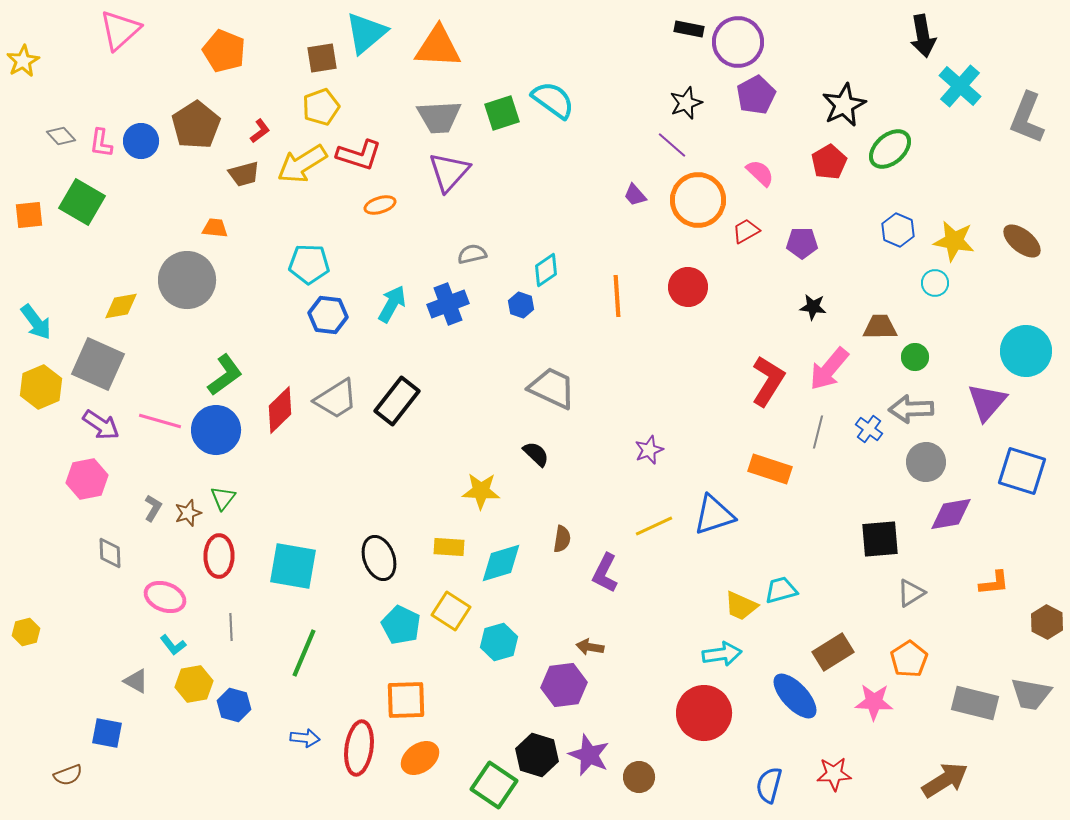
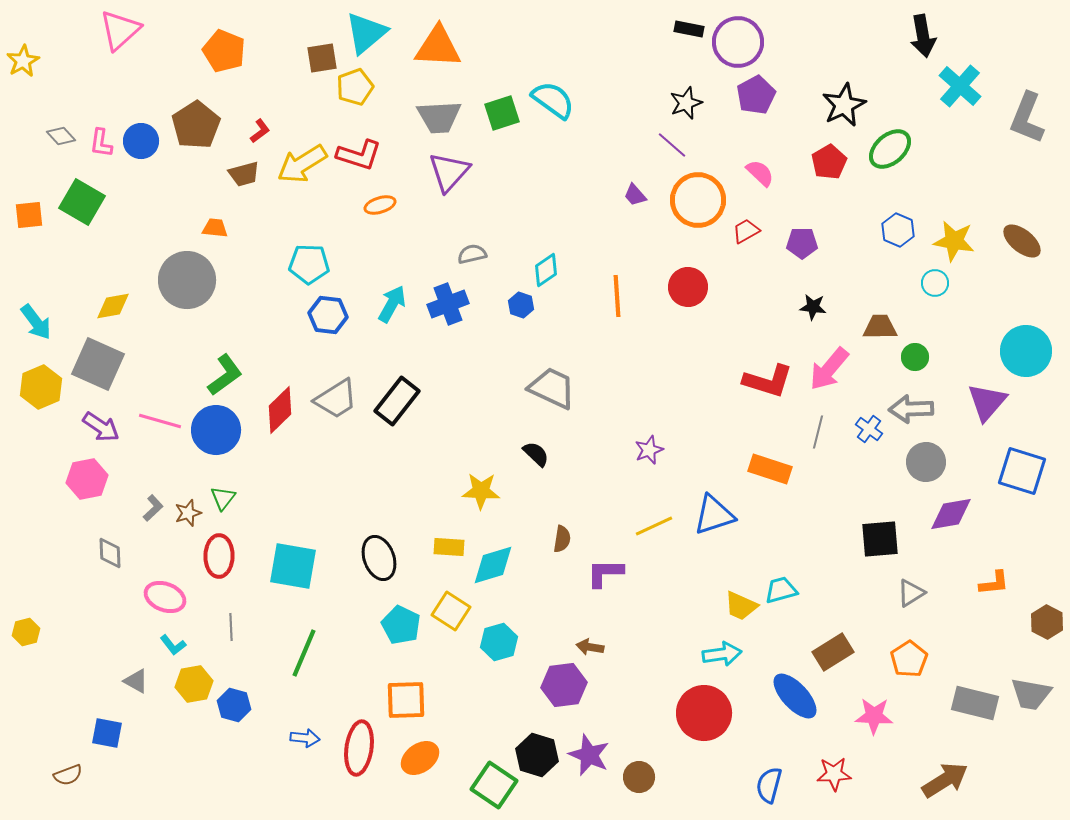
yellow pentagon at (321, 107): moved 34 px right, 20 px up
yellow diamond at (121, 306): moved 8 px left
red L-shape at (768, 381): rotated 75 degrees clockwise
purple arrow at (101, 425): moved 2 px down
gray L-shape at (153, 508): rotated 16 degrees clockwise
cyan diamond at (501, 563): moved 8 px left, 2 px down
purple L-shape at (605, 573): rotated 63 degrees clockwise
pink star at (874, 702): moved 14 px down
